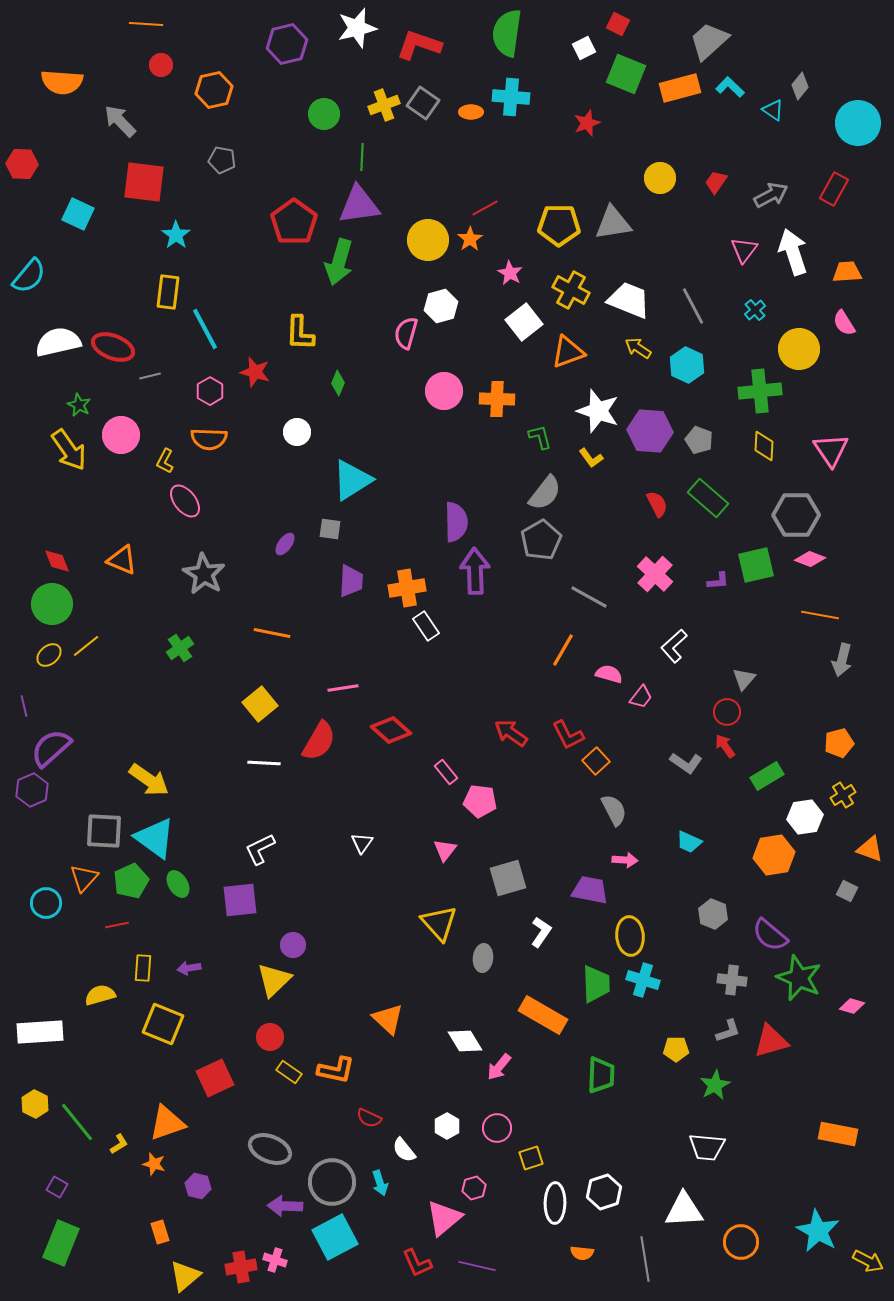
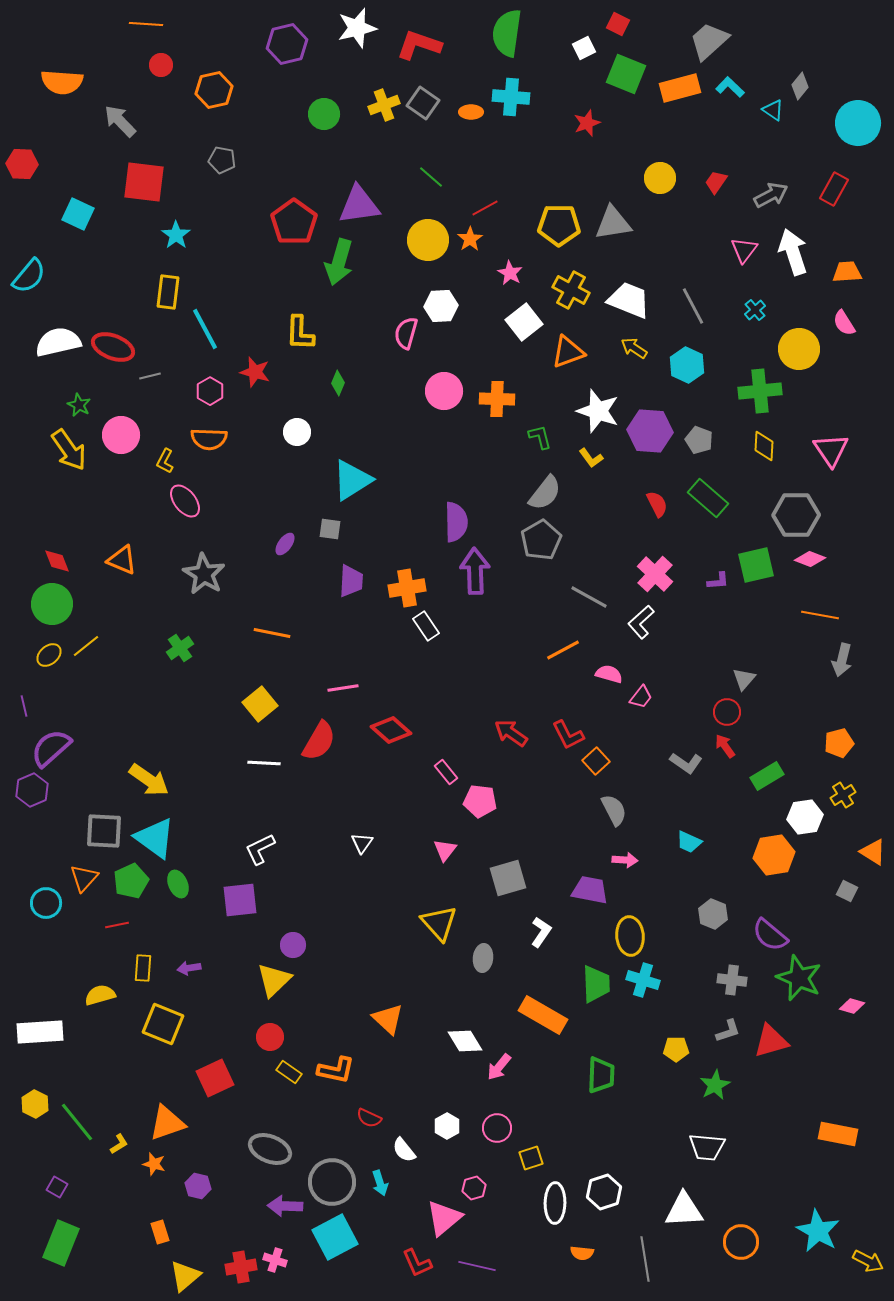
green line at (362, 157): moved 69 px right, 20 px down; rotated 52 degrees counterclockwise
white hexagon at (441, 306): rotated 12 degrees clockwise
yellow arrow at (638, 348): moved 4 px left
white L-shape at (674, 646): moved 33 px left, 24 px up
orange line at (563, 650): rotated 32 degrees clockwise
orange triangle at (870, 849): moved 3 px right, 3 px down; rotated 12 degrees clockwise
green ellipse at (178, 884): rotated 8 degrees clockwise
